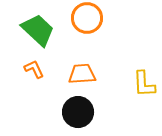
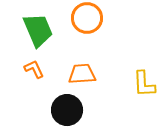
green trapezoid: rotated 24 degrees clockwise
black circle: moved 11 px left, 2 px up
